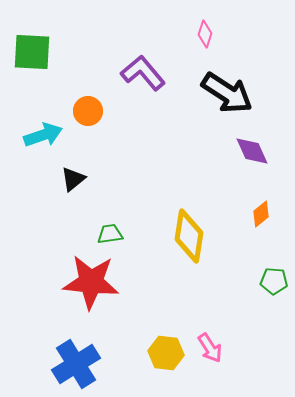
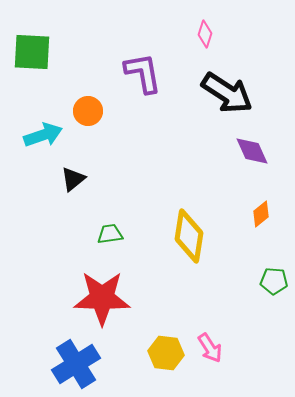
purple L-shape: rotated 30 degrees clockwise
red star: moved 11 px right, 16 px down; rotated 4 degrees counterclockwise
